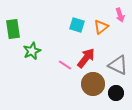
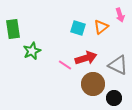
cyan square: moved 1 px right, 3 px down
red arrow: rotated 35 degrees clockwise
black circle: moved 2 px left, 5 px down
